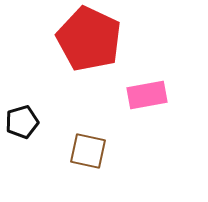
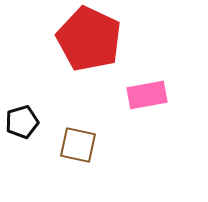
brown square: moved 10 px left, 6 px up
